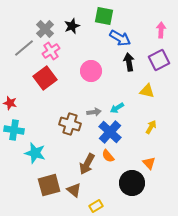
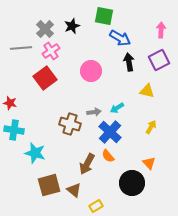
gray line: moved 3 px left; rotated 35 degrees clockwise
